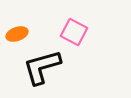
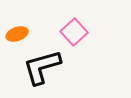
pink square: rotated 20 degrees clockwise
